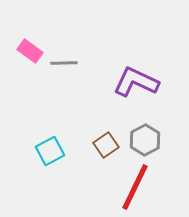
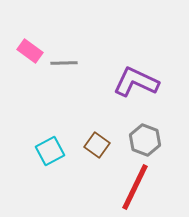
gray hexagon: rotated 12 degrees counterclockwise
brown square: moved 9 px left; rotated 20 degrees counterclockwise
